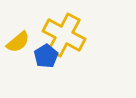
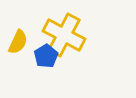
yellow semicircle: rotated 25 degrees counterclockwise
